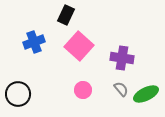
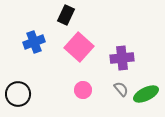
pink square: moved 1 px down
purple cross: rotated 15 degrees counterclockwise
